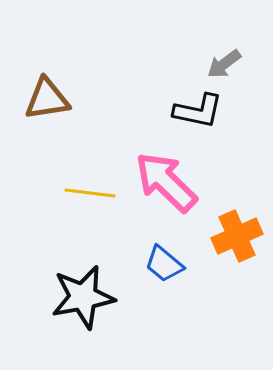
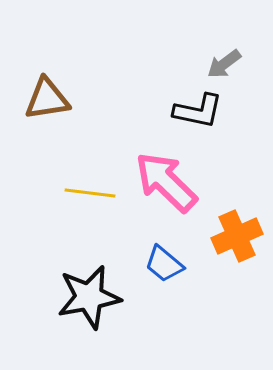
black star: moved 6 px right
